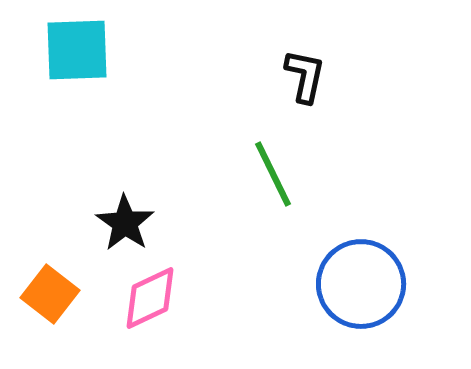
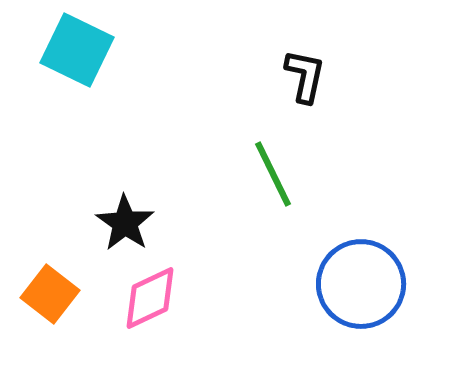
cyan square: rotated 28 degrees clockwise
